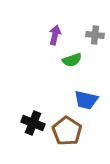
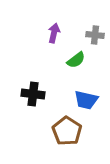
purple arrow: moved 1 px left, 2 px up
green semicircle: moved 4 px right; rotated 18 degrees counterclockwise
black cross: moved 29 px up; rotated 15 degrees counterclockwise
